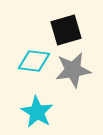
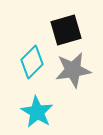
cyan diamond: moved 2 px left, 1 px down; rotated 52 degrees counterclockwise
